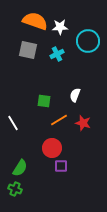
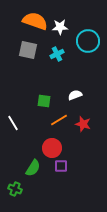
white semicircle: rotated 48 degrees clockwise
red star: moved 1 px down
green semicircle: moved 13 px right
